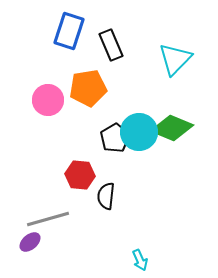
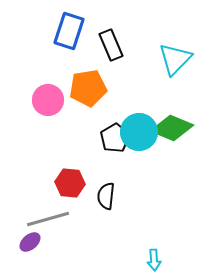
red hexagon: moved 10 px left, 8 px down
cyan arrow: moved 14 px right; rotated 20 degrees clockwise
